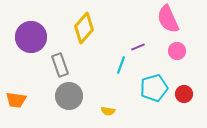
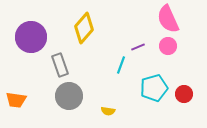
pink circle: moved 9 px left, 5 px up
